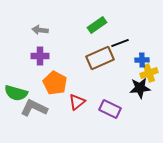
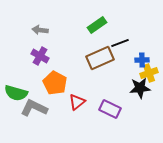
purple cross: rotated 30 degrees clockwise
